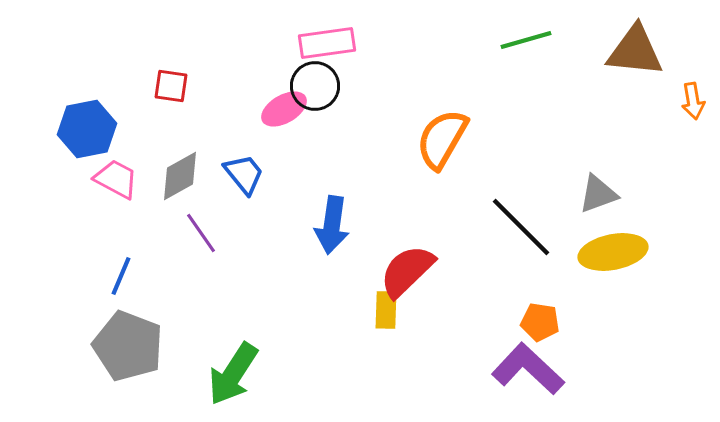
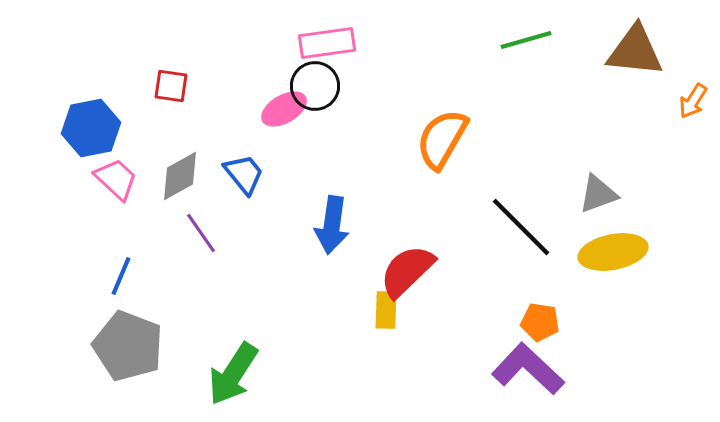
orange arrow: rotated 42 degrees clockwise
blue hexagon: moved 4 px right, 1 px up
pink trapezoid: rotated 15 degrees clockwise
